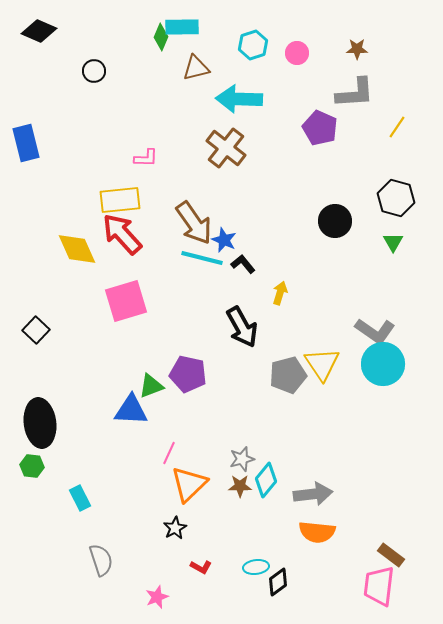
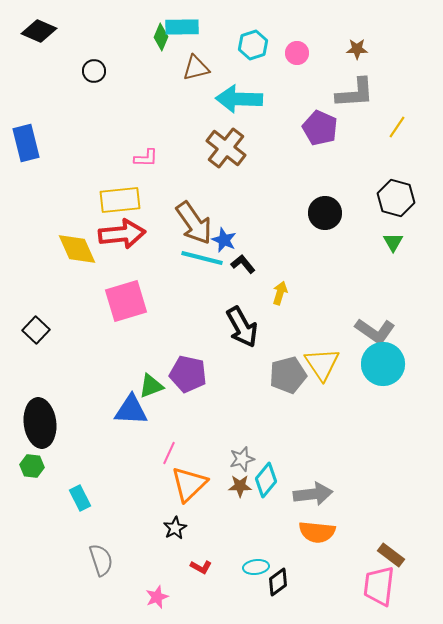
black circle at (335, 221): moved 10 px left, 8 px up
red arrow at (122, 234): rotated 126 degrees clockwise
